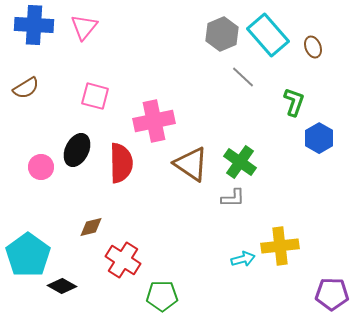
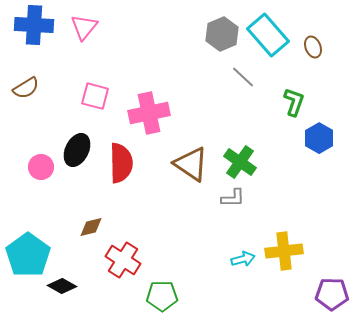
pink cross: moved 5 px left, 8 px up
yellow cross: moved 4 px right, 5 px down
